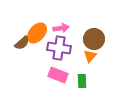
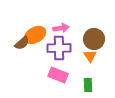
orange ellipse: moved 2 px left, 2 px down; rotated 20 degrees clockwise
purple cross: rotated 10 degrees counterclockwise
orange triangle: rotated 16 degrees counterclockwise
green rectangle: moved 6 px right, 4 px down
